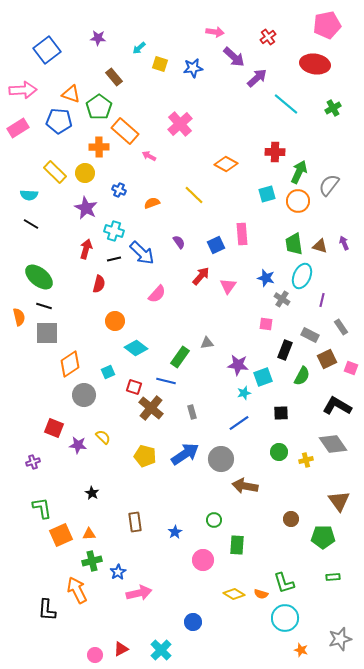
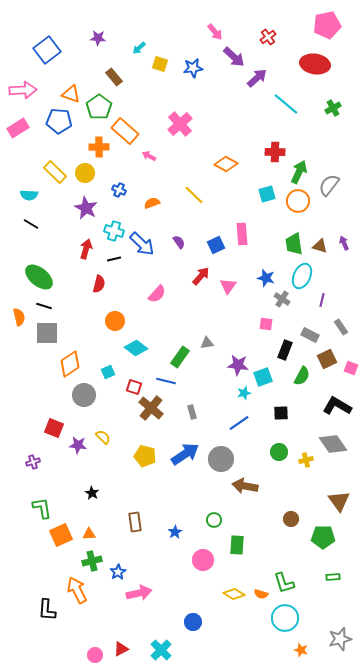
pink arrow at (215, 32): rotated 42 degrees clockwise
blue arrow at (142, 253): moved 9 px up
